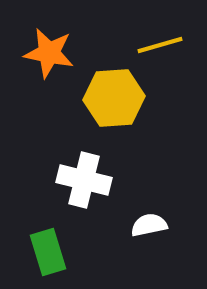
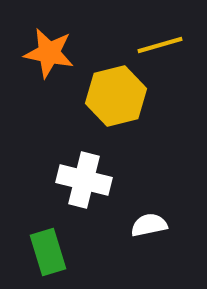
yellow hexagon: moved 2 px right, 2 px up; rotated 10 degrees counterclockwise
